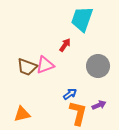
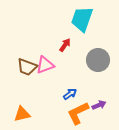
gray circle: moved 6 px up
orange L-shape: rotated 130 degrees counterclockwise
